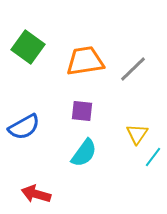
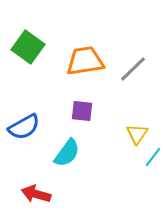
cyan semicircle: moved 17 px left
